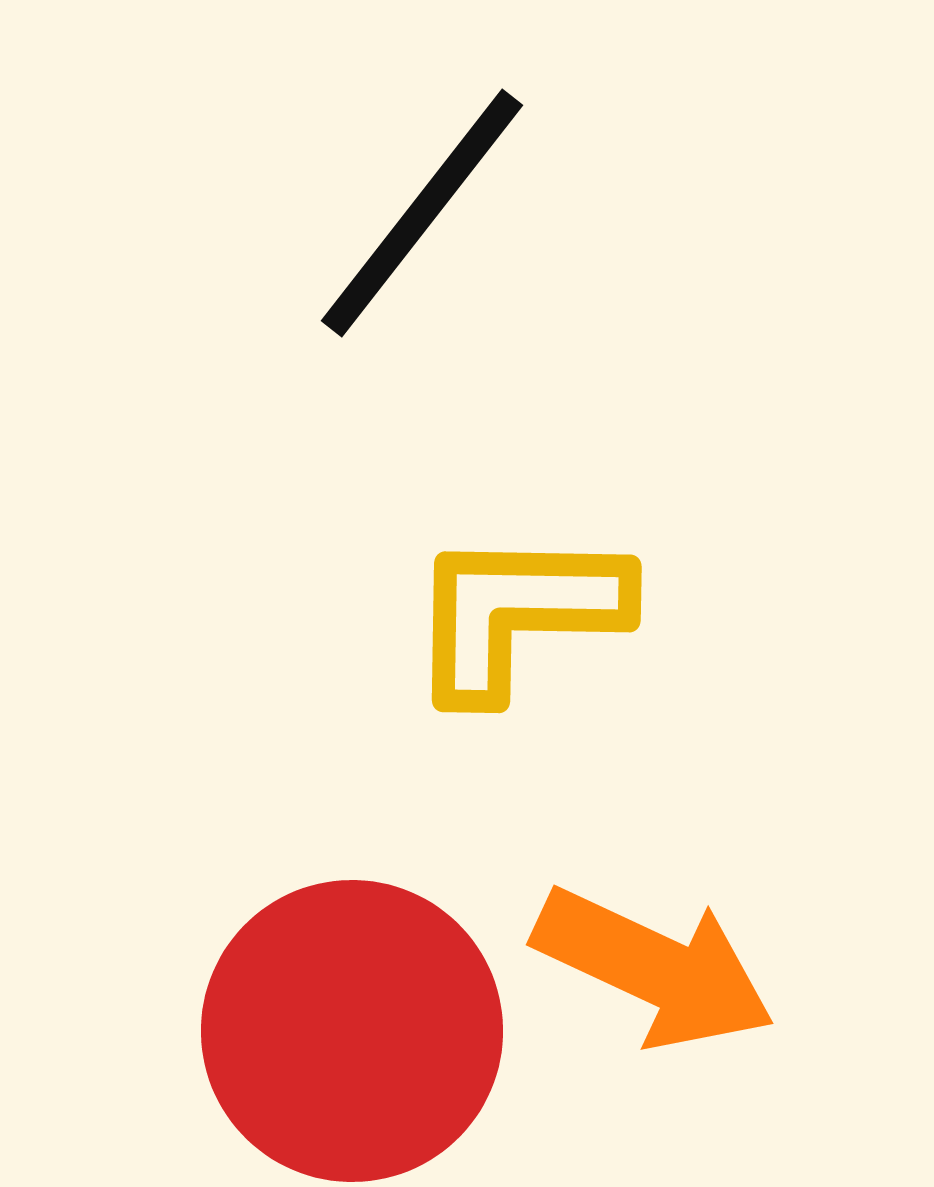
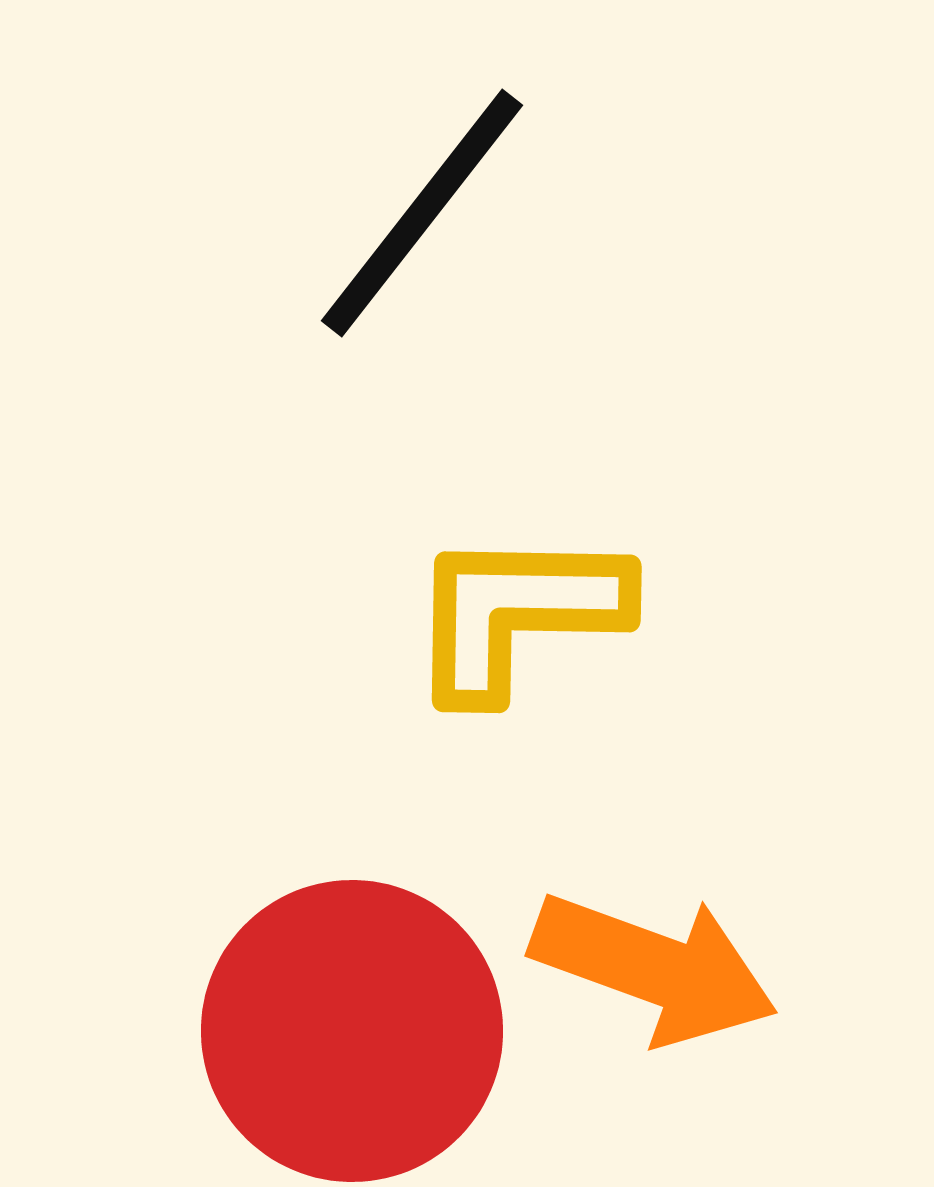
orange arrow: rotated 5 degrees counterclockwise
